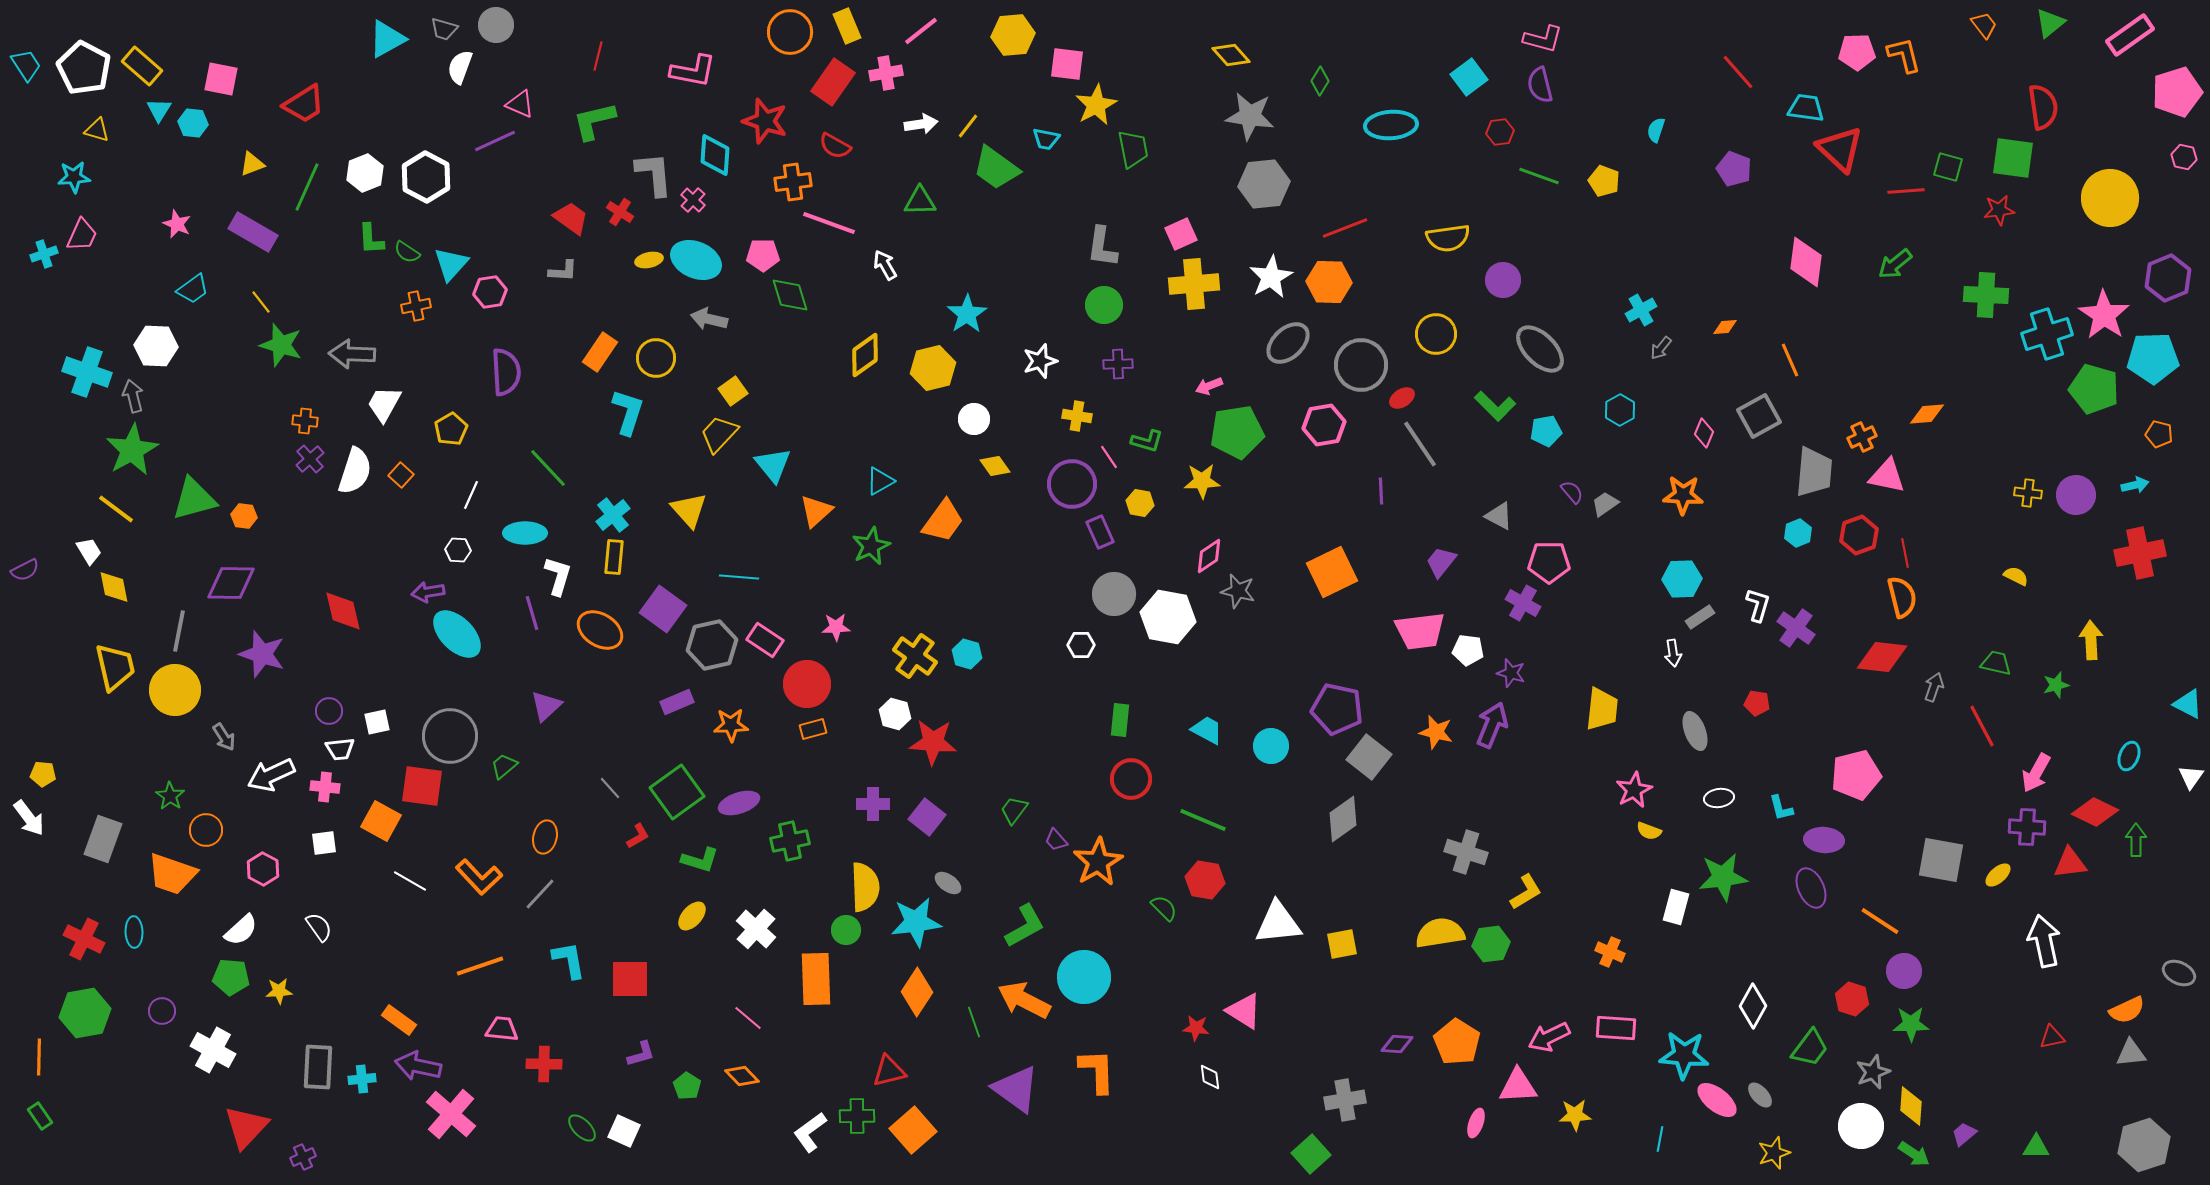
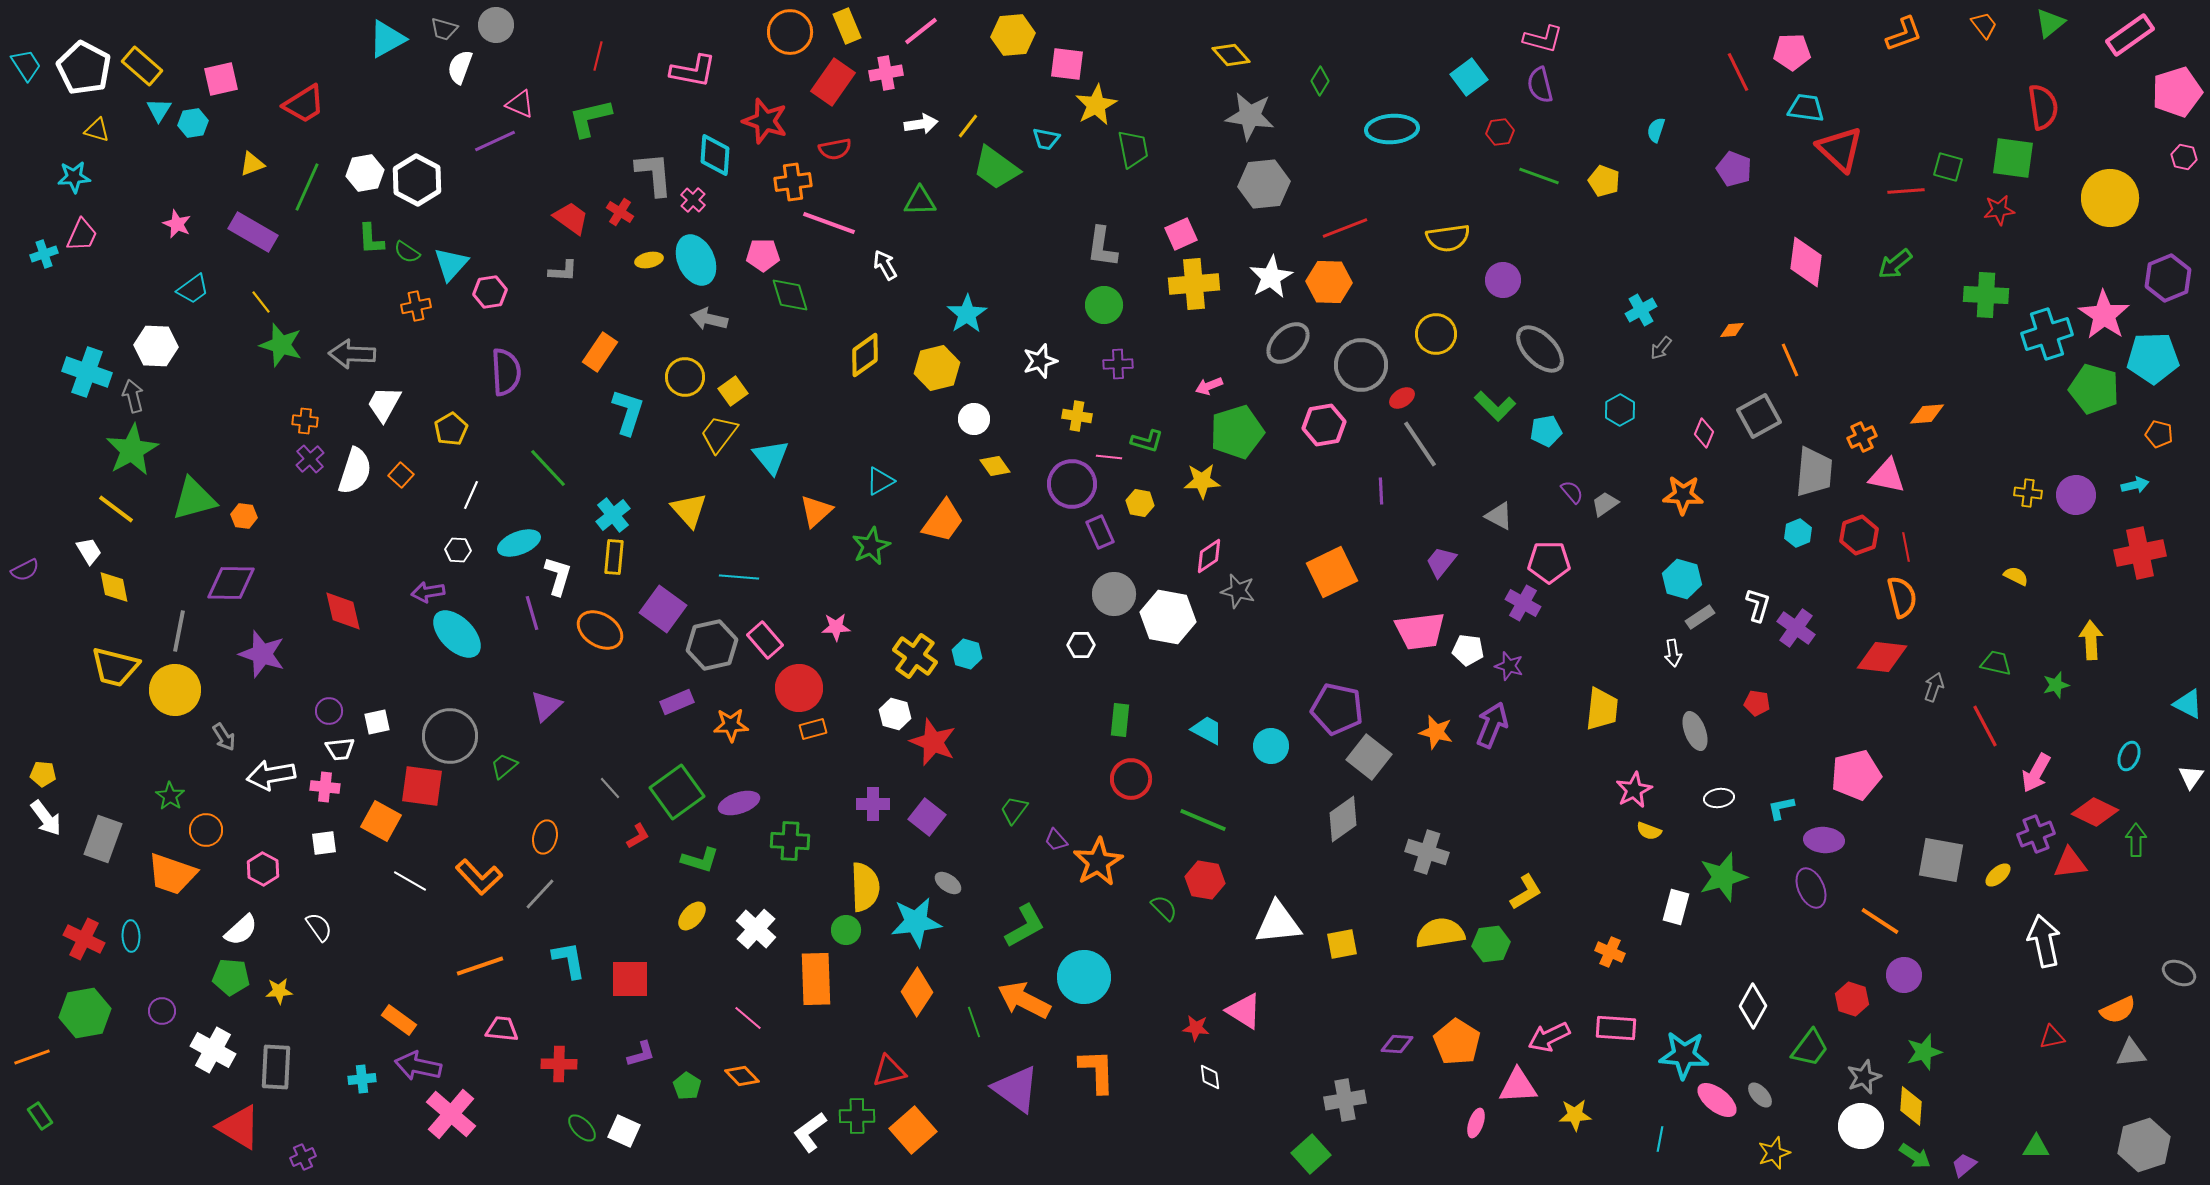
pink pentagon at (1857, 52): moved 65 px left
orange L-shape at (1904, 55): moved 21 px up; rotated 84 degrees clockwise
red line at (1738, 72): rotated 15 degrees clockwise
pink square at (221, 79): rotated 24 degrees counterclockwise
green L-shape at (594, 121): moved 4 px left, 3 px up
cyan hexagon at (193, 123): rotated 16 degrees counterclockwise
cyan ellipse at (1391, 125): moved 1 px right, 4 px down
red semicircle at (835, 146): moved 3 px down; rotated 40 degrees counterclockwise
white hexagon at (365, 173): rotated 12 degrees clockwise
white hexagon at (426, 177): moved 9 px left, 3 px down
cyan ellipse at (696, 260): rotated 42 degrees clockwise
orange diamond at (1725, 327): moved 7 px right, 3 px down
yellow circle at (656, 358): moved 29 px right, 19 px down
yellow hexagon at (933, 368): moved 4 px right
green pentagon at (1237, 432): rotated 8 degrees counterclockwise
yellow trapezoid at (719, 434): rotated 6 degrees counterclockwise
pink line at (1109, 457): rotated 50 degrees counterclockwise
cyan triangle at (773, 465): moved 2 px left, 8 px up
cyan ellipse at (525, 533): moved 6 px left, 10 px down; rotated 21 degrees counterclockwise
red line at (1905, 553): moved 1 px right, 6 px up
cyan hexagon at (1682, 579): rotated 18 degrees clockwise
pink rectangle at (765, 640): rotated 15 degrees clockwise
yellow trapezoid at (115, 667): rotated 117 degrees clockwise
purple star at (1511, 673): moved 2 px left, 7 px up
red circle at (807, 684): moved 8 px left, 4 px down
red line at (1982, 726): moved 3 px right
red star at (933, 742): rotated 18 degrees clockwise
white arrow at (271, 775): rotated 15 degrees clockwise
cyan L-shape at (1781, 808): rotated 92 degrees clockwise
white arrow at (29, 818): moved 17 px right
purple cross at (2027, 827): moved 9 px right, 7 px down; rotated 24 degrees counterclockwise
green cross at (790, 841): rotated 15 degrees clockwise
gray cross at (1466, 852): moved 39 px left
green star at (1723, 877): rotated 9 degrees counterclockwise
cyan ellipse at (134, 932): moved 3 px left, 4 px down
purple circle at (1904, 971): moved 4 px down
orange semicircle at (2127, 1010): moved 9 px left
green star at (1911, 1024): moved 13 px right, 28 px down; rotated 15 degrees counterclockwise
orange line at (39, 1057): moved 7 px left; rotated 69 degrees clockwise
red cross at (544, 1064): moved 15 px right
gray rectangle at (318, 1067): moved 42 px left
gray star at (1873, 1072): moved 9 px left, 5 px down
red triangle at (246, 1127): moved 7 px left; rotated 42 degrees counterclockwise
purple trapezoid at (1964, 1134): moved 31 px down
green arrow at (1914, 1154): moved 1 px right, 2 px down
